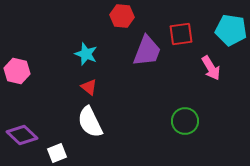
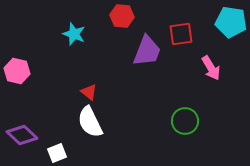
cyan pentagon: moved 8 px up
cyan star: moved 12 px left, 20 px up
red triangle: moved 5 px down
